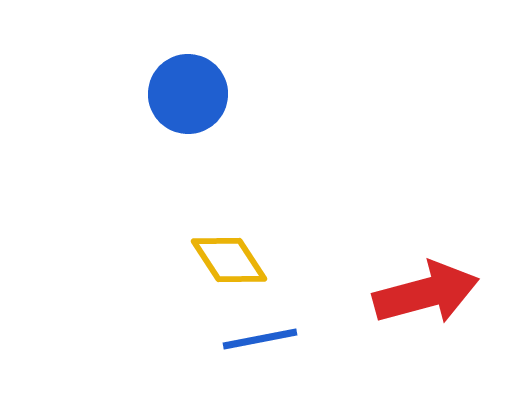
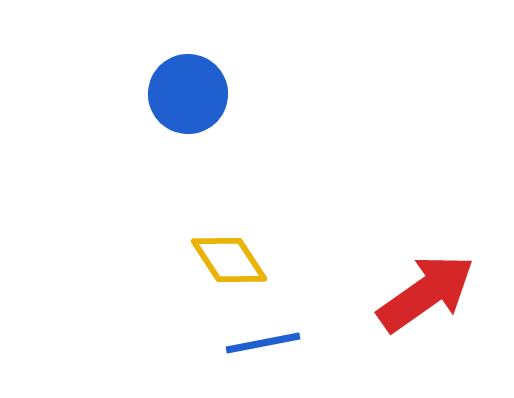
red arrow: rotated 20 degrees counterclockwise
blue line: moved 3 px right, 4 px down
